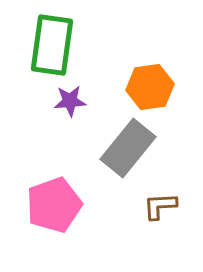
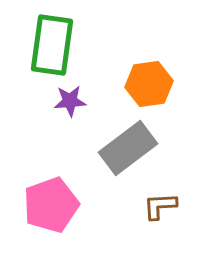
orange hexagon: moved 1 px left, 3 px up
gray rectangle: rotated 14 degrees clockwise
pink pentagon: moved 3 px left
